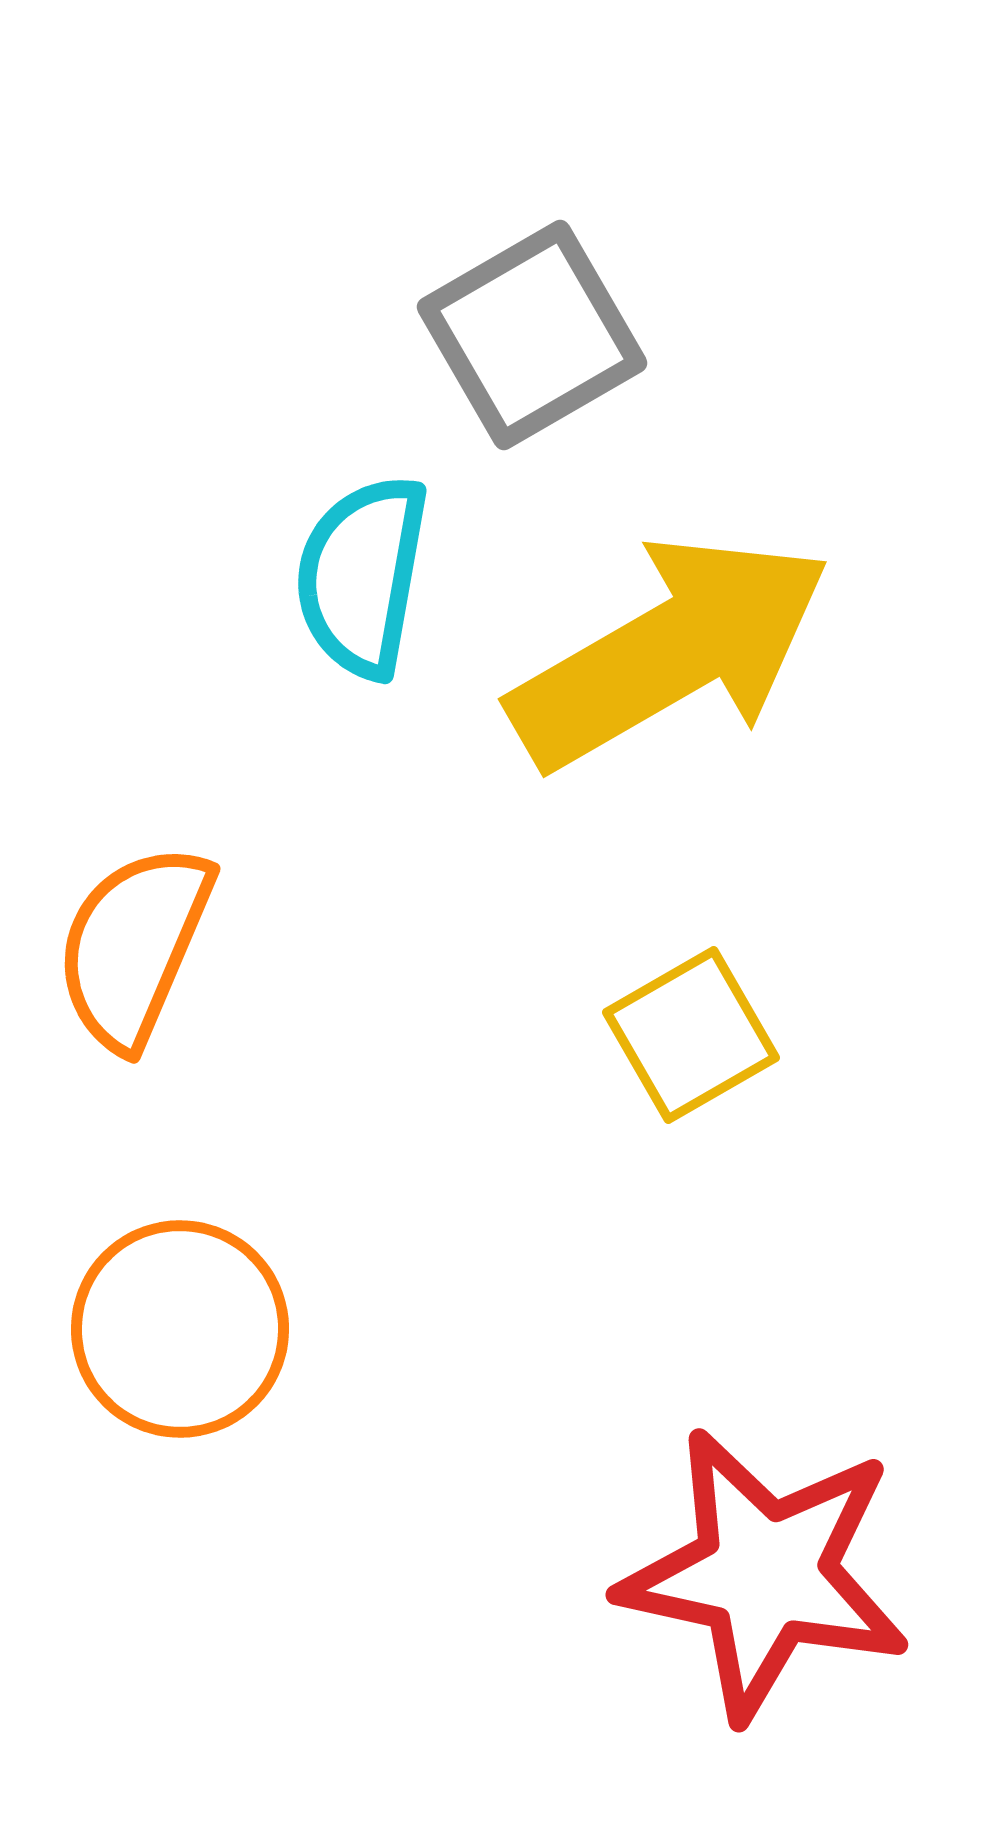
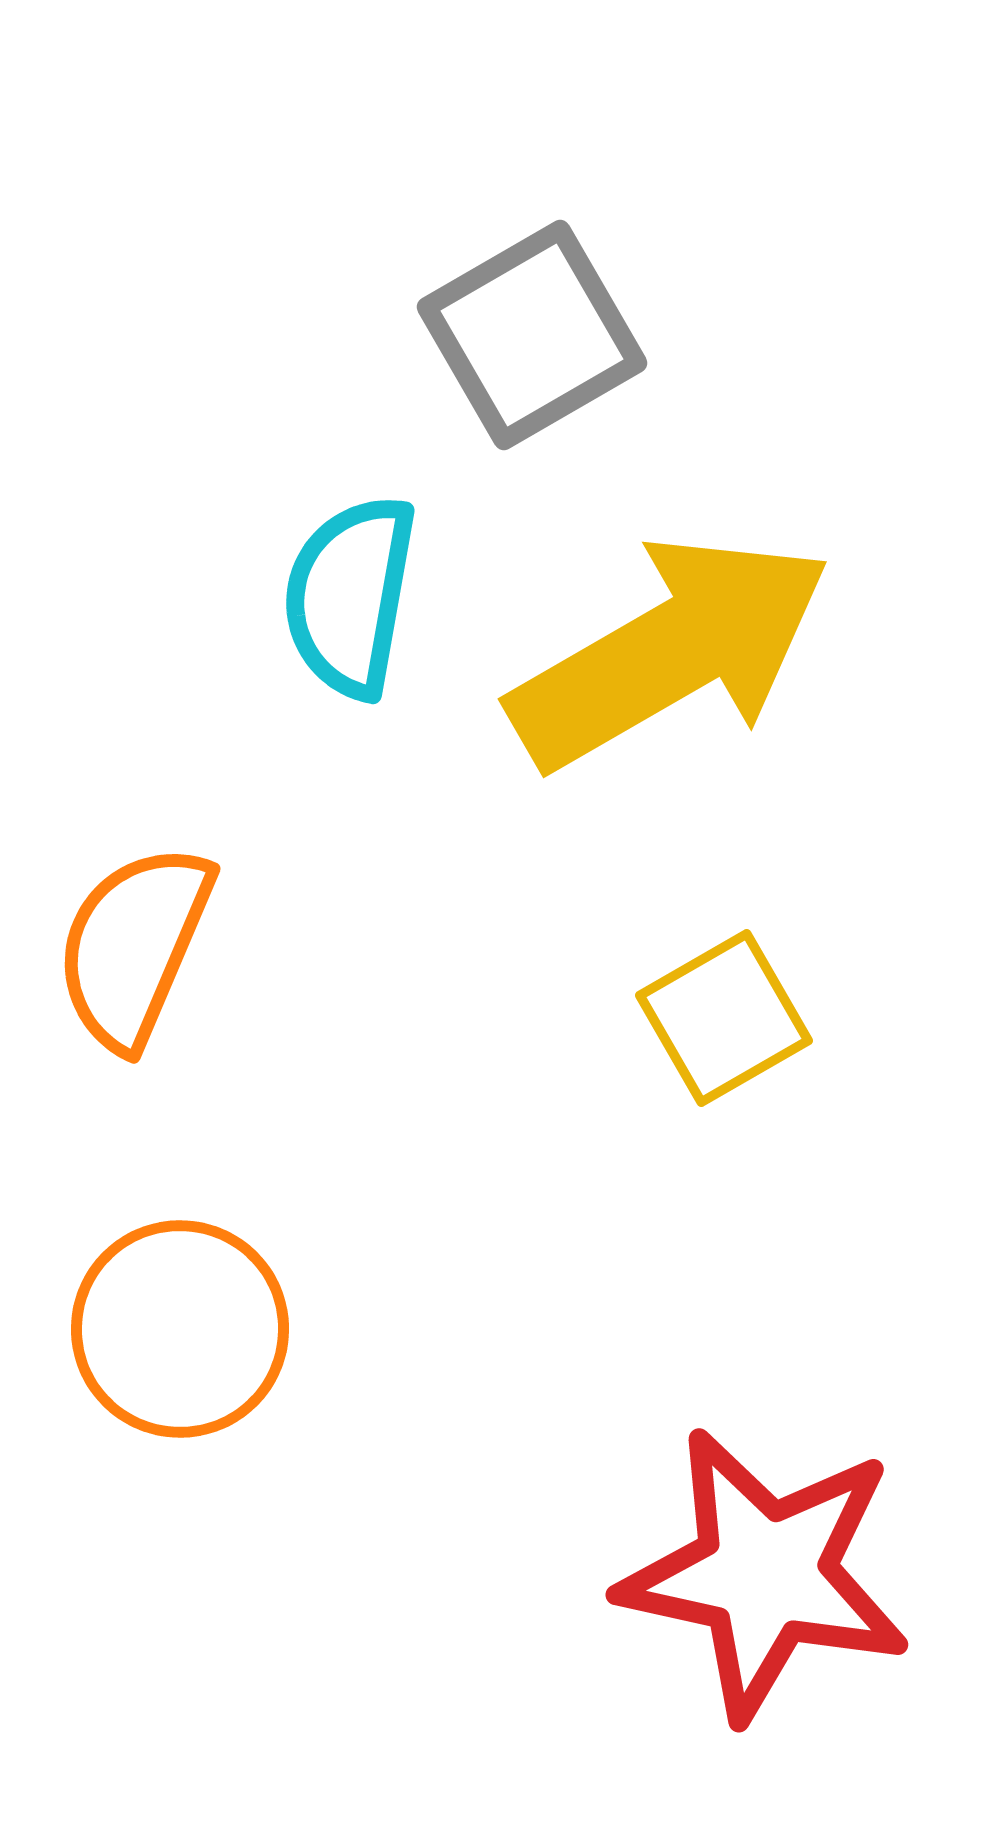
cyan semicircle: moved 12 px left, 20 px down
yellow square: moved 33 px right, 17 px up
